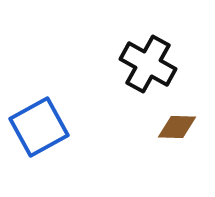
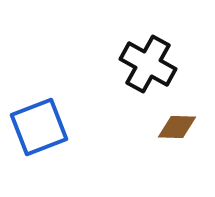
blue square: rotated 8 degrees clockwise
